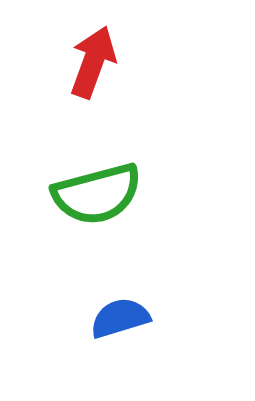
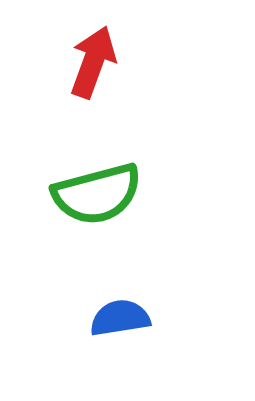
blue semicircle: rotated 8 degrees clockwise
